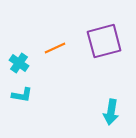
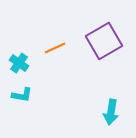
purple square: rotated 15 degrees counterclockwise
